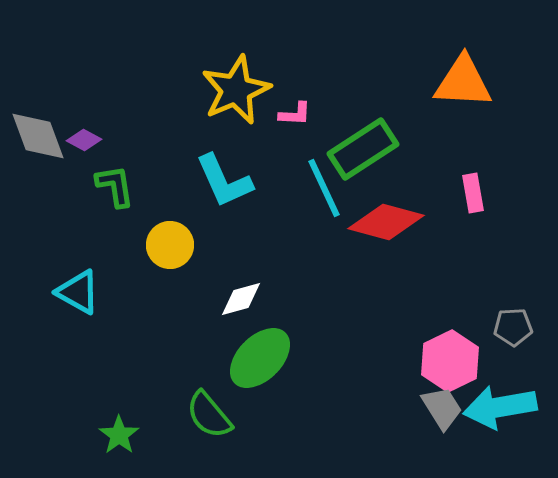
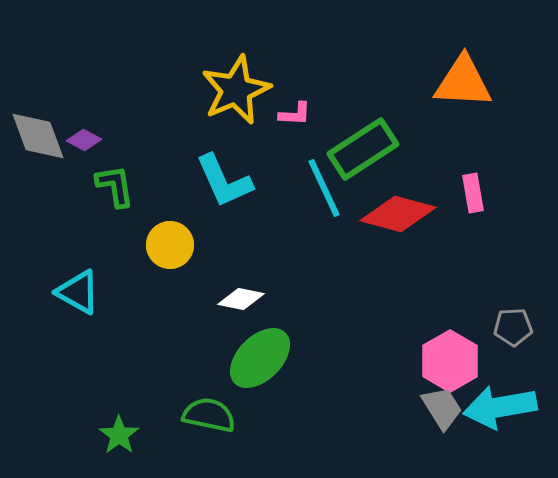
red diamond: moved 12 px right, 8 px up
white diamond: rotated 27 degrees clockwise
pink hexagon: rotated 4 degrees counterclockwise
green semicircle: rotated 142 degrees clockwise
